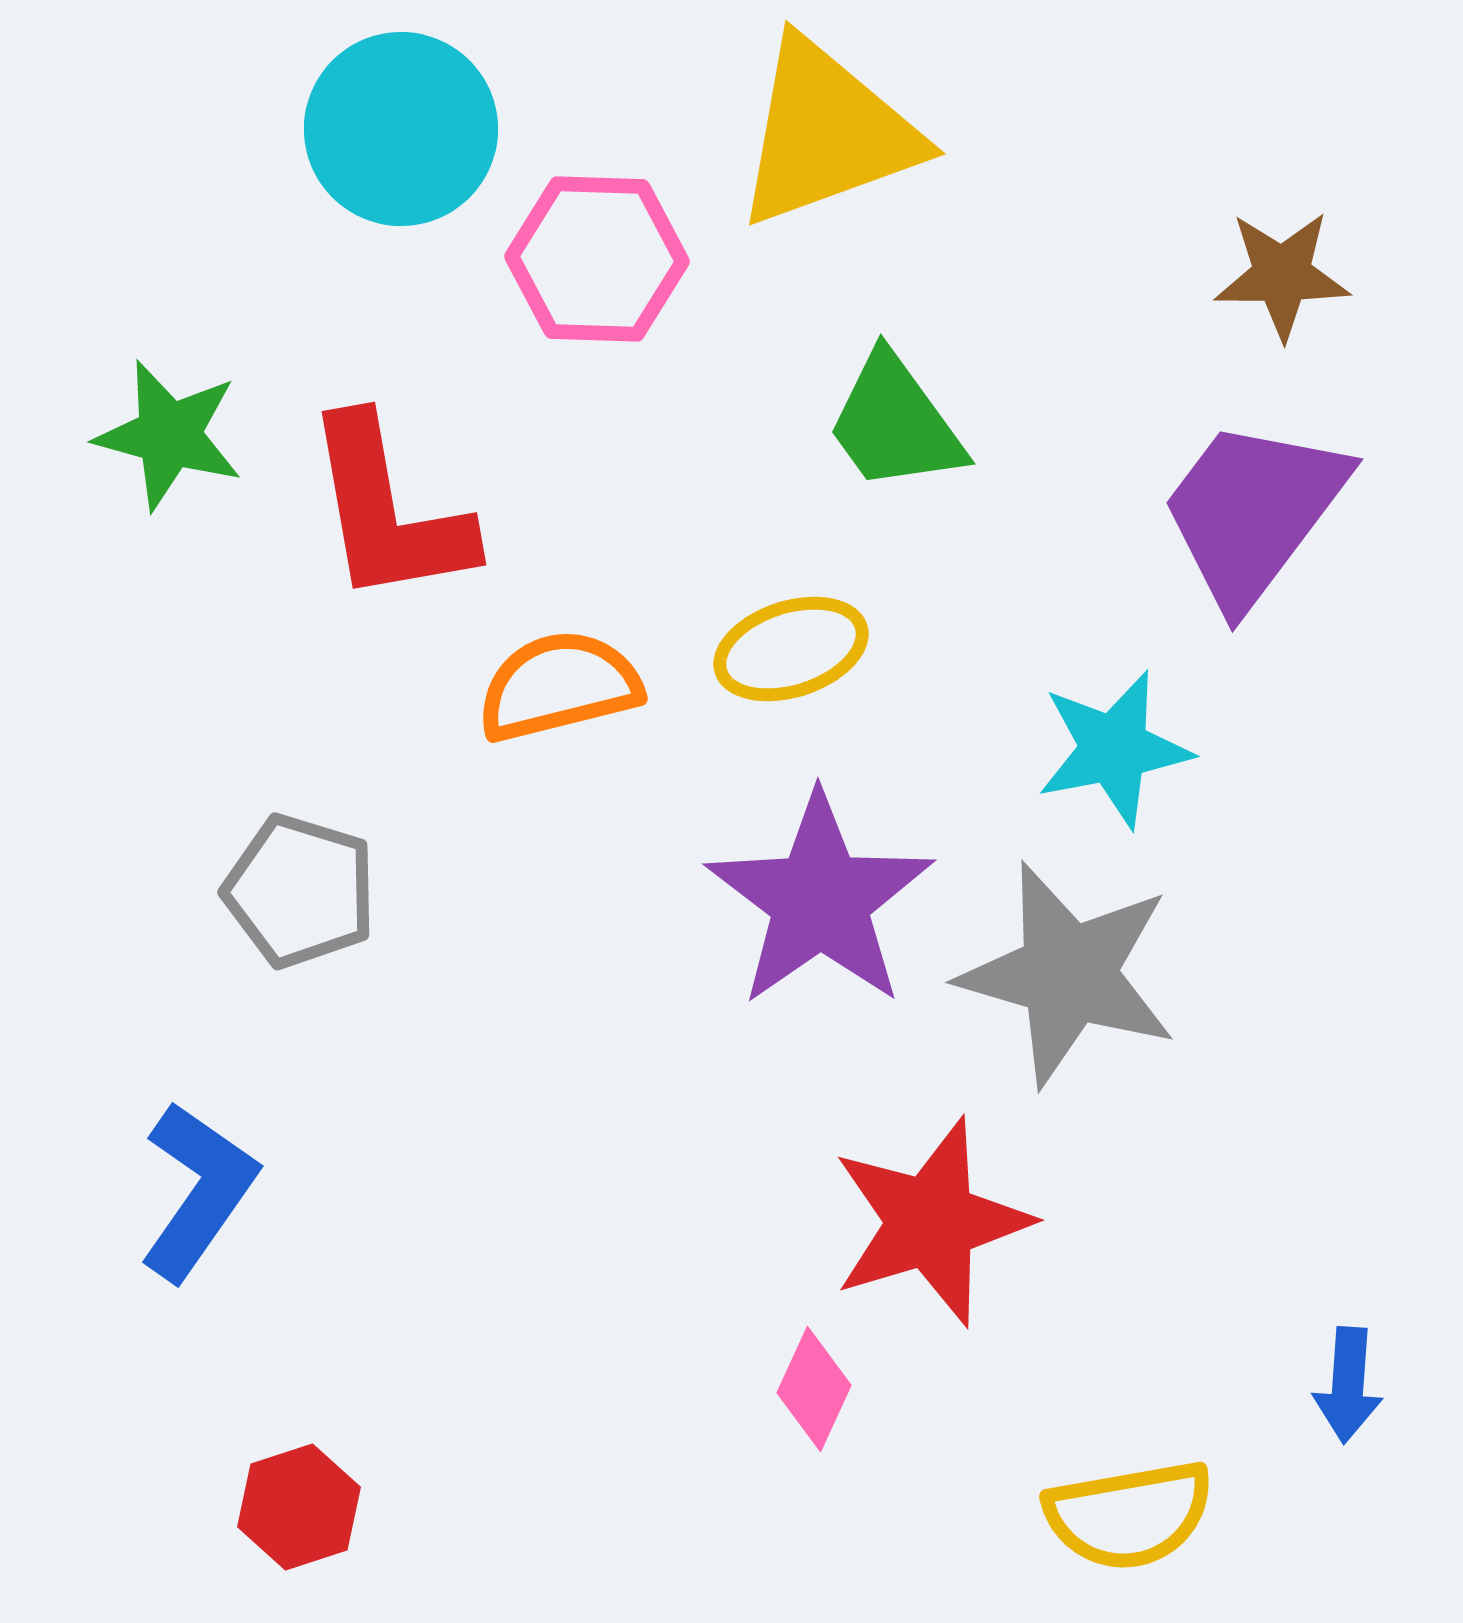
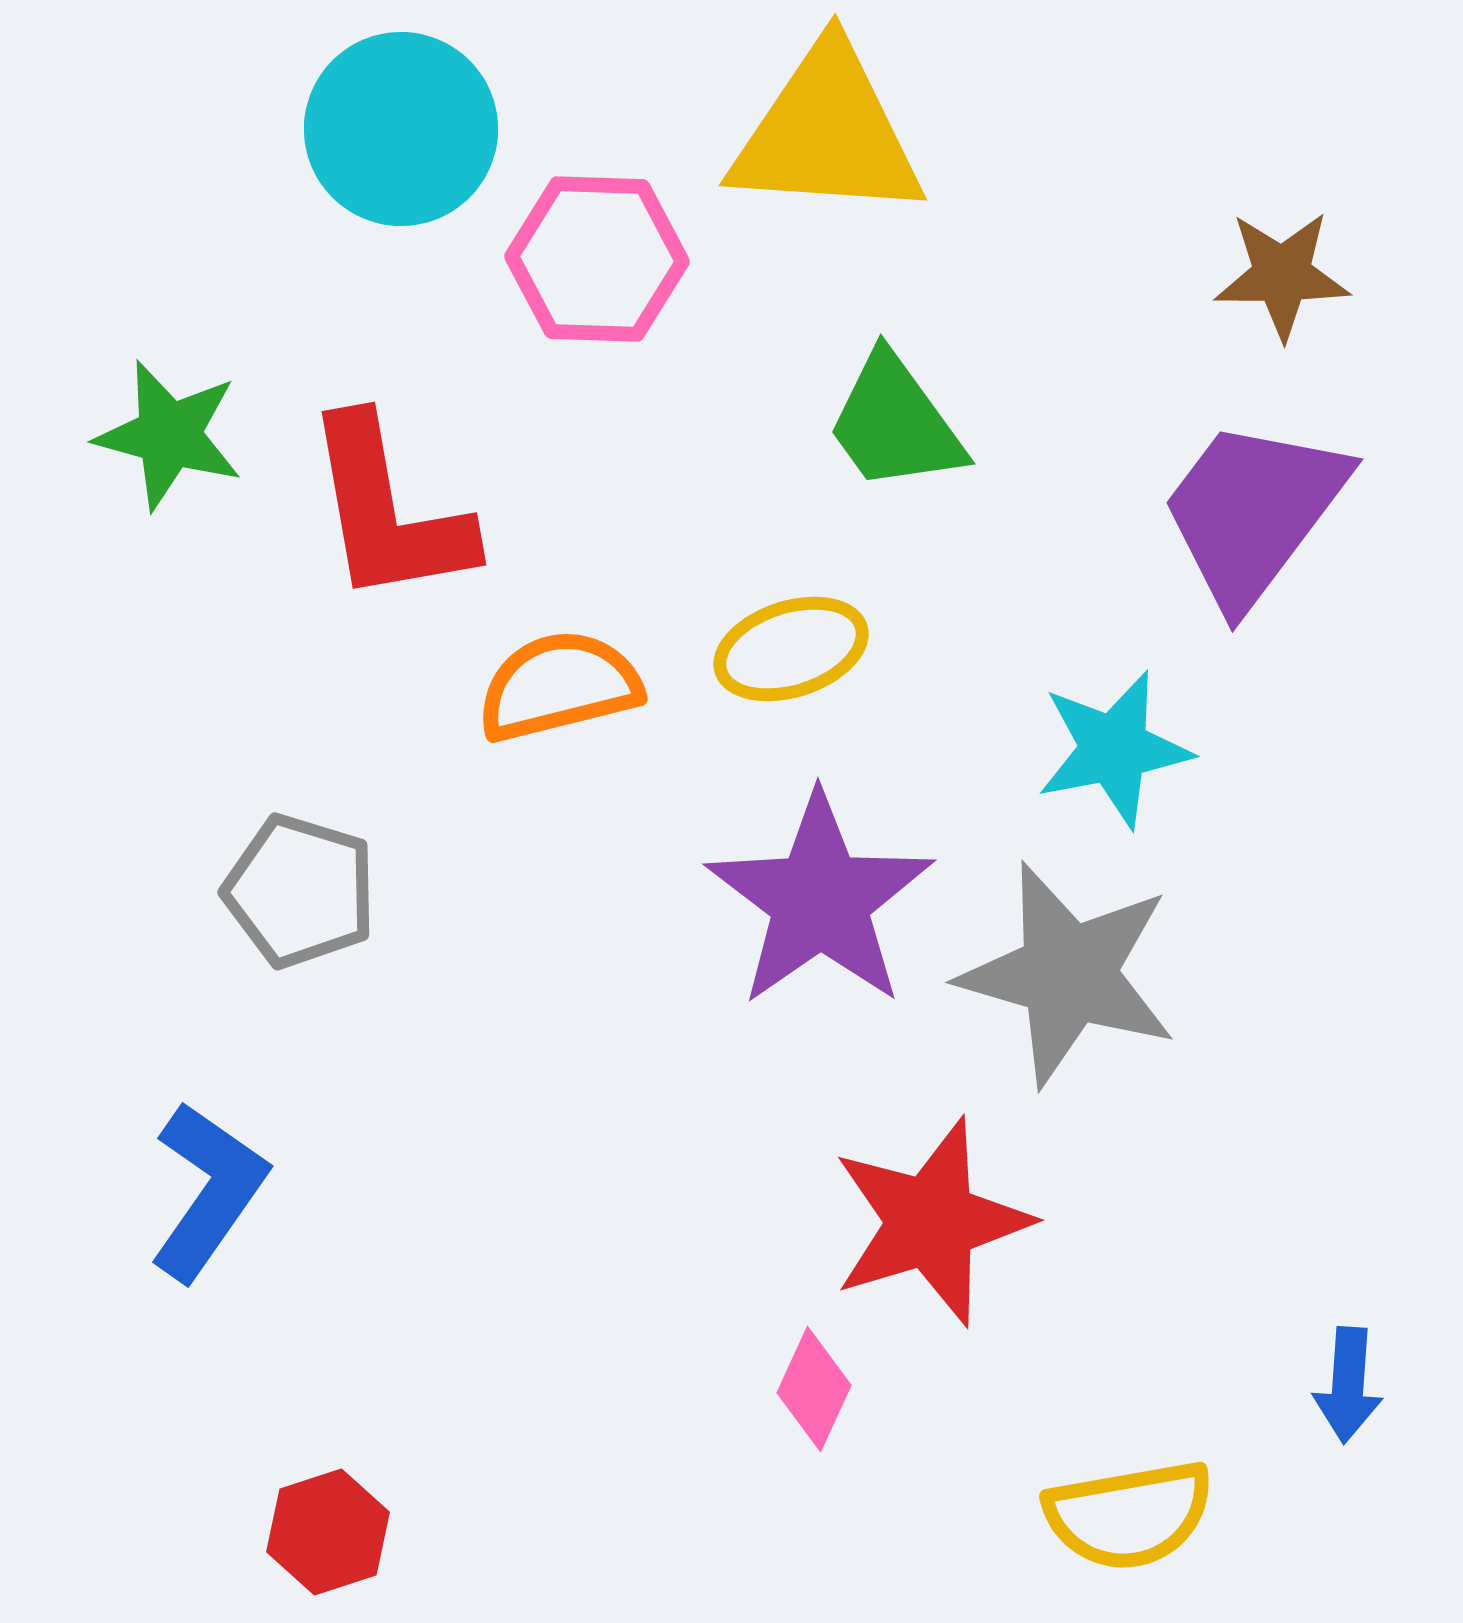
yellow triangle: rotated 24 degrees clockwise
blue L-shape: moved 10 px right
red hexagon: moved 29 px right, 25 px down
